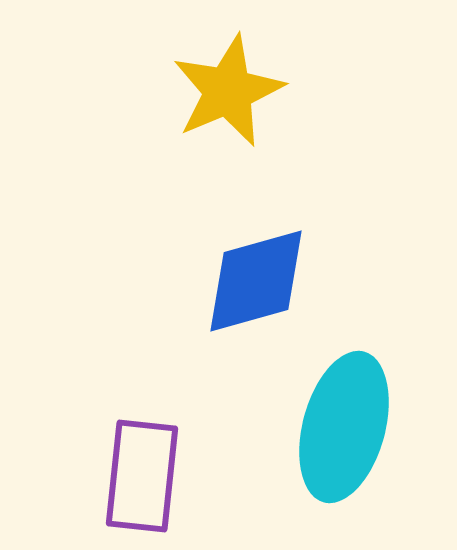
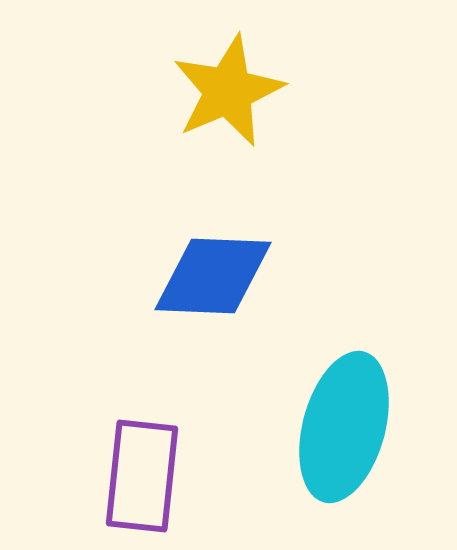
blue diamond: moved 43 px left, 5 px up; rotated 18 degrees clockwise
